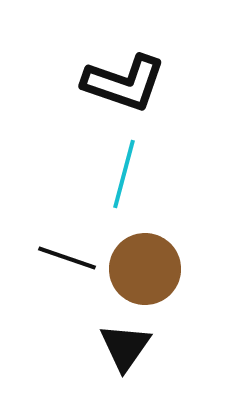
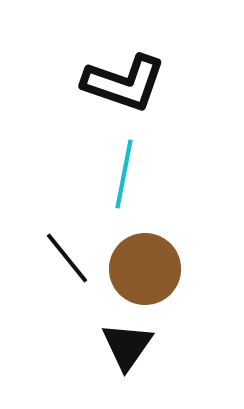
cyan line: rotated 4 degrees counterclockwise
black line: rotated 32 degrees clockwise
black triangle: moved 2 px right, 1 px up
